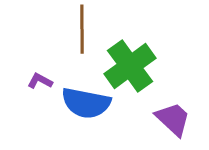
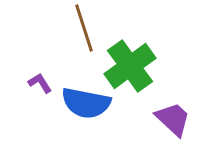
brown line: moved 2 px right, 1 px up; rotated 18 degrees counterclockwise
purple L-shape: moved 2 px down; rotated 30 degrees clockwise
